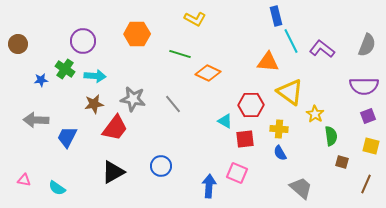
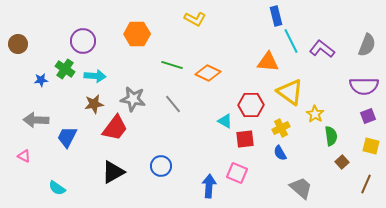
green line: moved 8 px left, 11 px down
yellow cross: moved 2 px right, 1 px up; rotated 30 degrees counterclockwise
brown square: rotated 32 degrees clockwise
pink triangle: moved 24 px up; rotated 16 degrees clockwise
